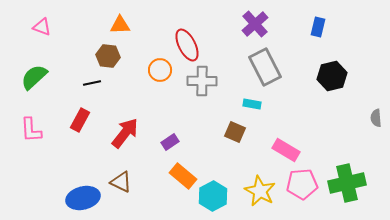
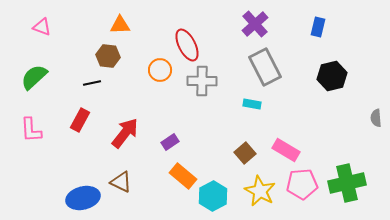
brown square: moved 10 px right, 21 px down; rotated 25 degrees clockwise
